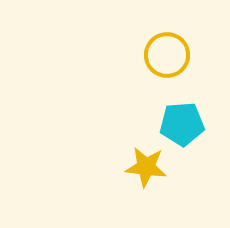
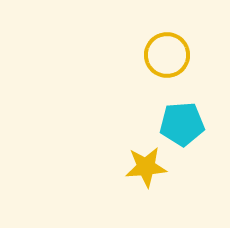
yellow star: rotated 12 degrees counterclockwise
